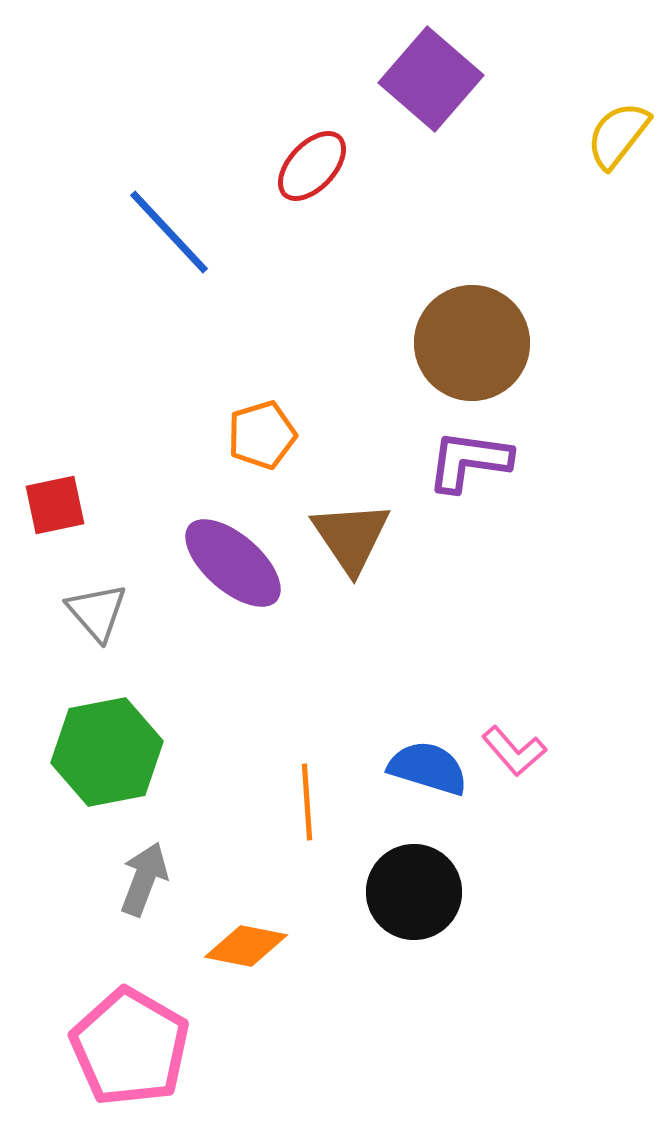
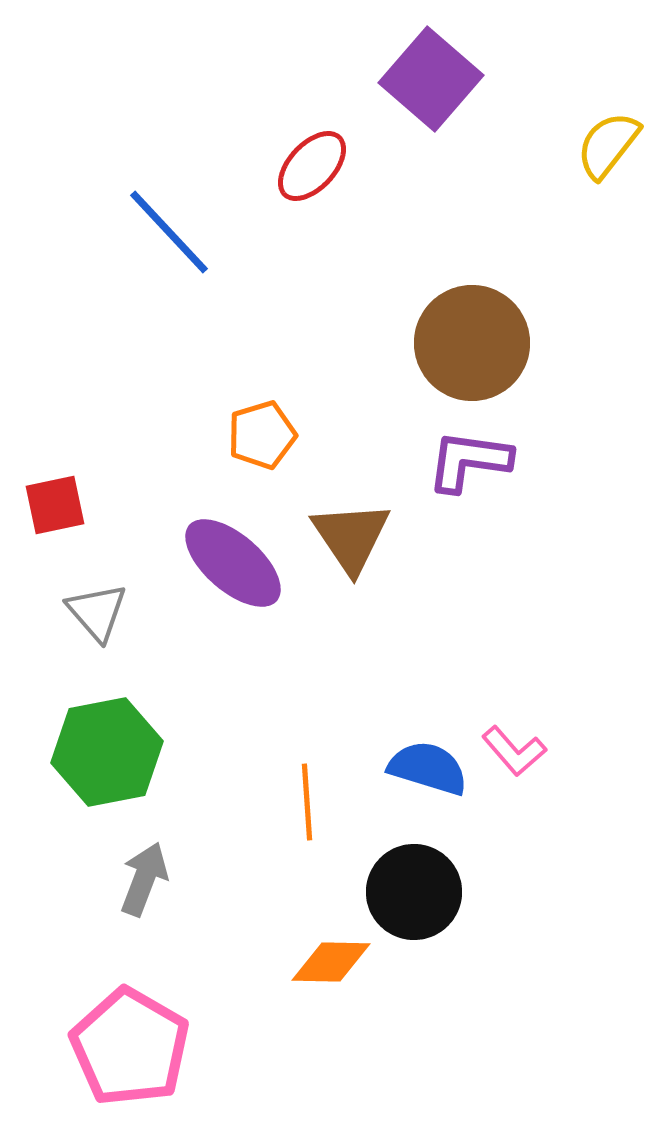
yellow semicircle: moved 10 px left, 10 px down
orange diamond: moved 85 px right, 16 px down; rotated 10 degrees counterclockwise
